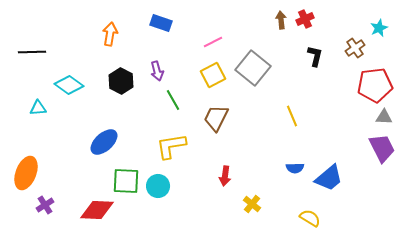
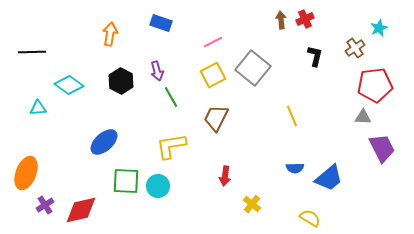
green line: moved 2 px left, 3 px up
gray triangle: moved 21 px left
red diamond: moved 16 px left; rotated 16 degrees counterclockwise
